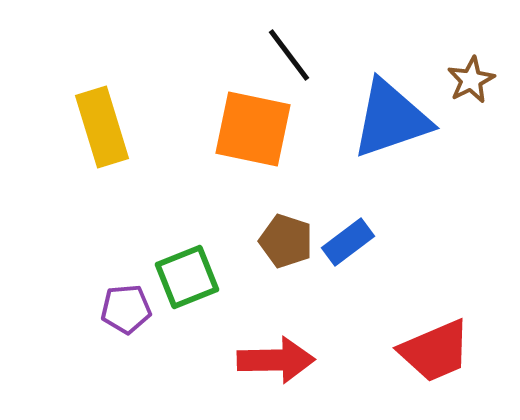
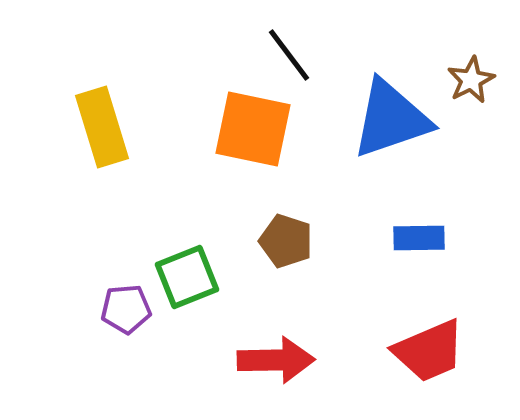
blue rectangle: moved 71 px right, 4 px up; rotated 36 degrees clockwise
red trapezoid: moved 6 px left
